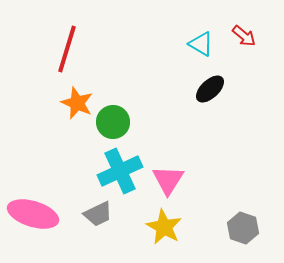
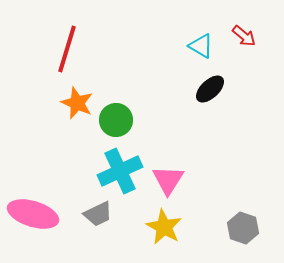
cyan triangle: moved 2 px down
green circle: moved 3 px right, 2 px up
